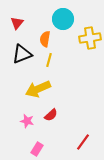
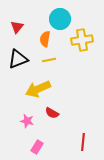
cyan circle: moved 3 px left
red triangle: moved 4 px down
yellow cross: moved 8 px left, 2 px down
black triangle: moved 4 px left, 5 px down
yellow line: rotated 64 degrees clockwise
red semicircle: moved 1 px right, 2 px up; rotated 72 degrees clockwise
red line: rotated 30 degrees counterclockwise
pink rectangle: moved 2 px up
